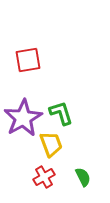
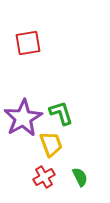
red square: moved 17 px up
green semicircle: moved 3 px left
